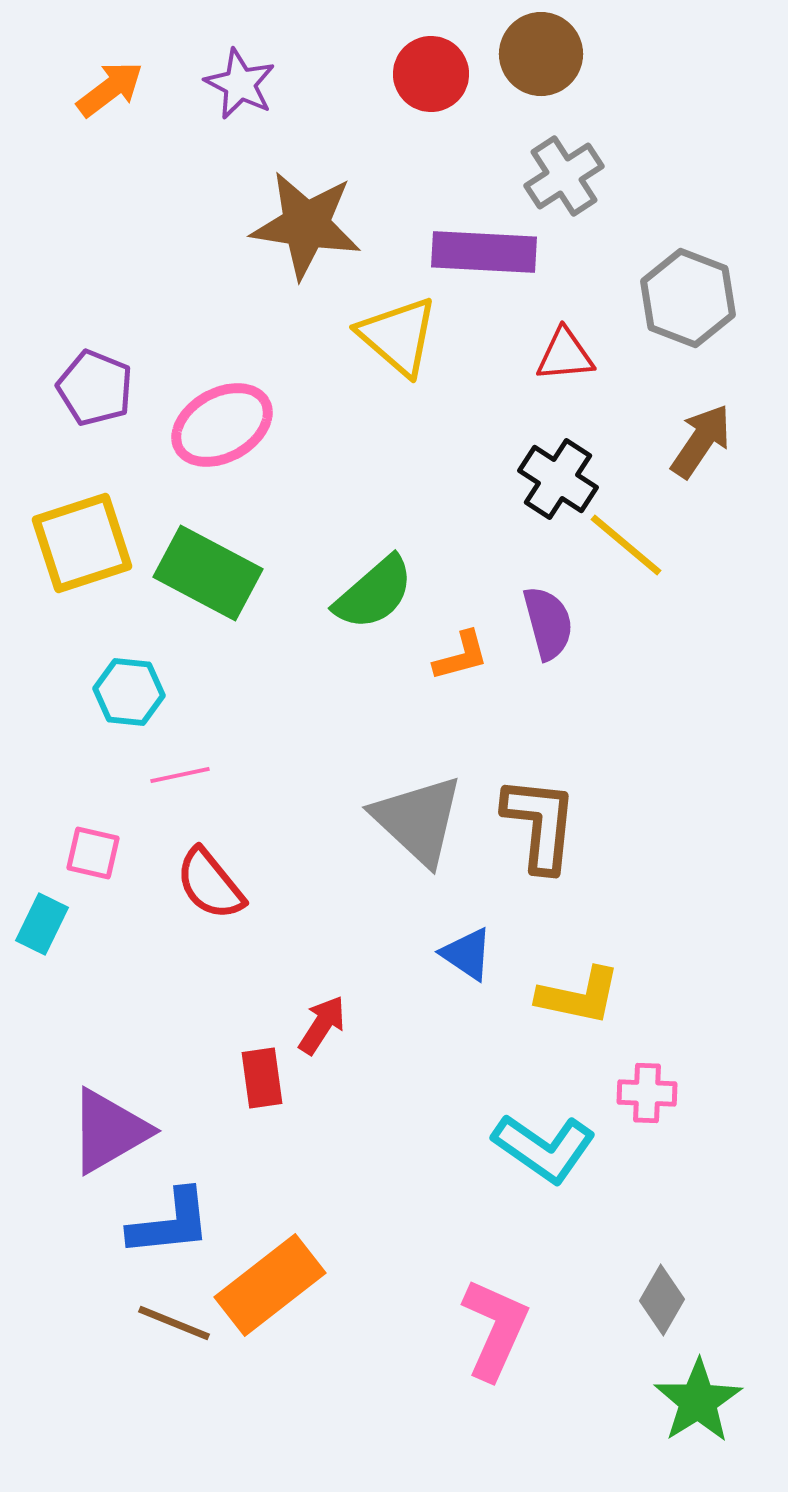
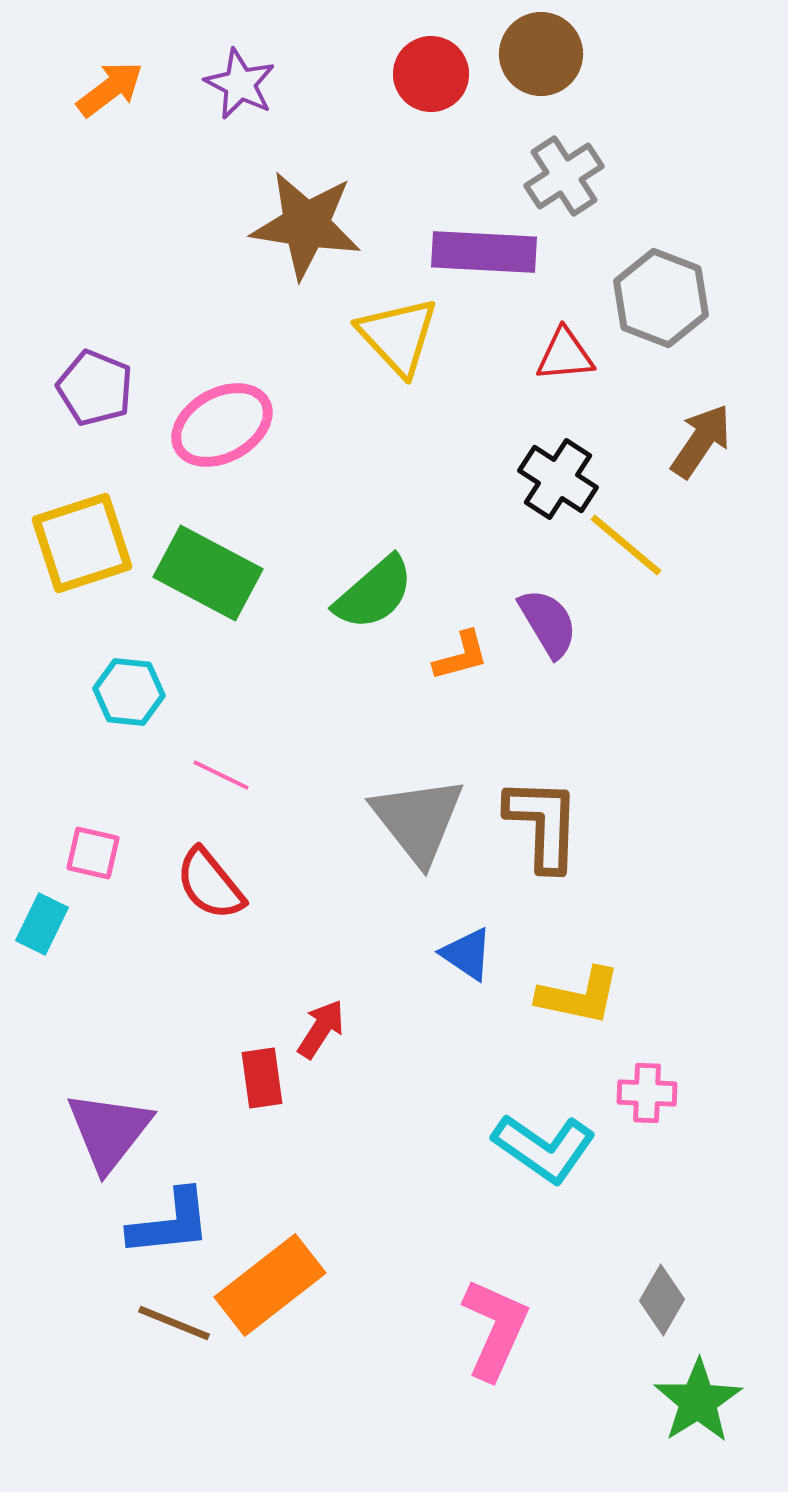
gray hexagon: moved 27 px left
yellow triangle: rotated 6 degrees clockwise
purple semicircle: rotated 16 degrees counterclockwise
pink line: moved 41 px right; rotated 38 degrees clockwise
gray triangle: rotated 9 degrees clockwise
brown L-shape: moved 3 px right; rotated 4 degrees counterclockwise
red arrow: moved 1 px left, 4 px down
purple triangle: rotated 22 degrees counterclockwise
